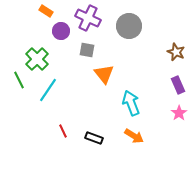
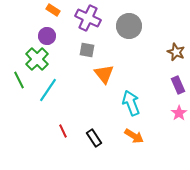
orange rectangle: moved 7 px right, 1 px up
purple circle: moved 14 px left, 5 px down
black rectangle: rotated 36 degrees clockwise
